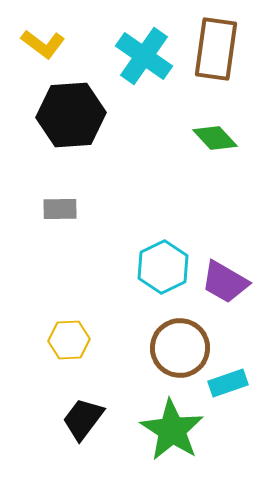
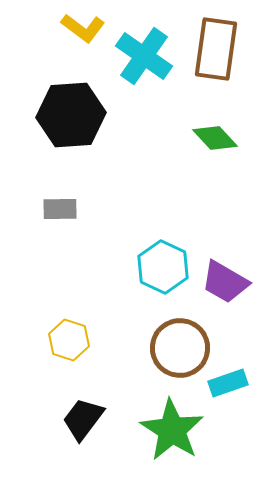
yellow L-shape: moved 40 px right, 16 px up
cyan hexagon: rotated 9 degrees counterclockwise
yellow hexagon: rotated 21 degrees clockwise
